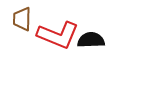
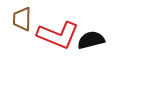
black semicircle: rotated 12 degrees counterclockwise
